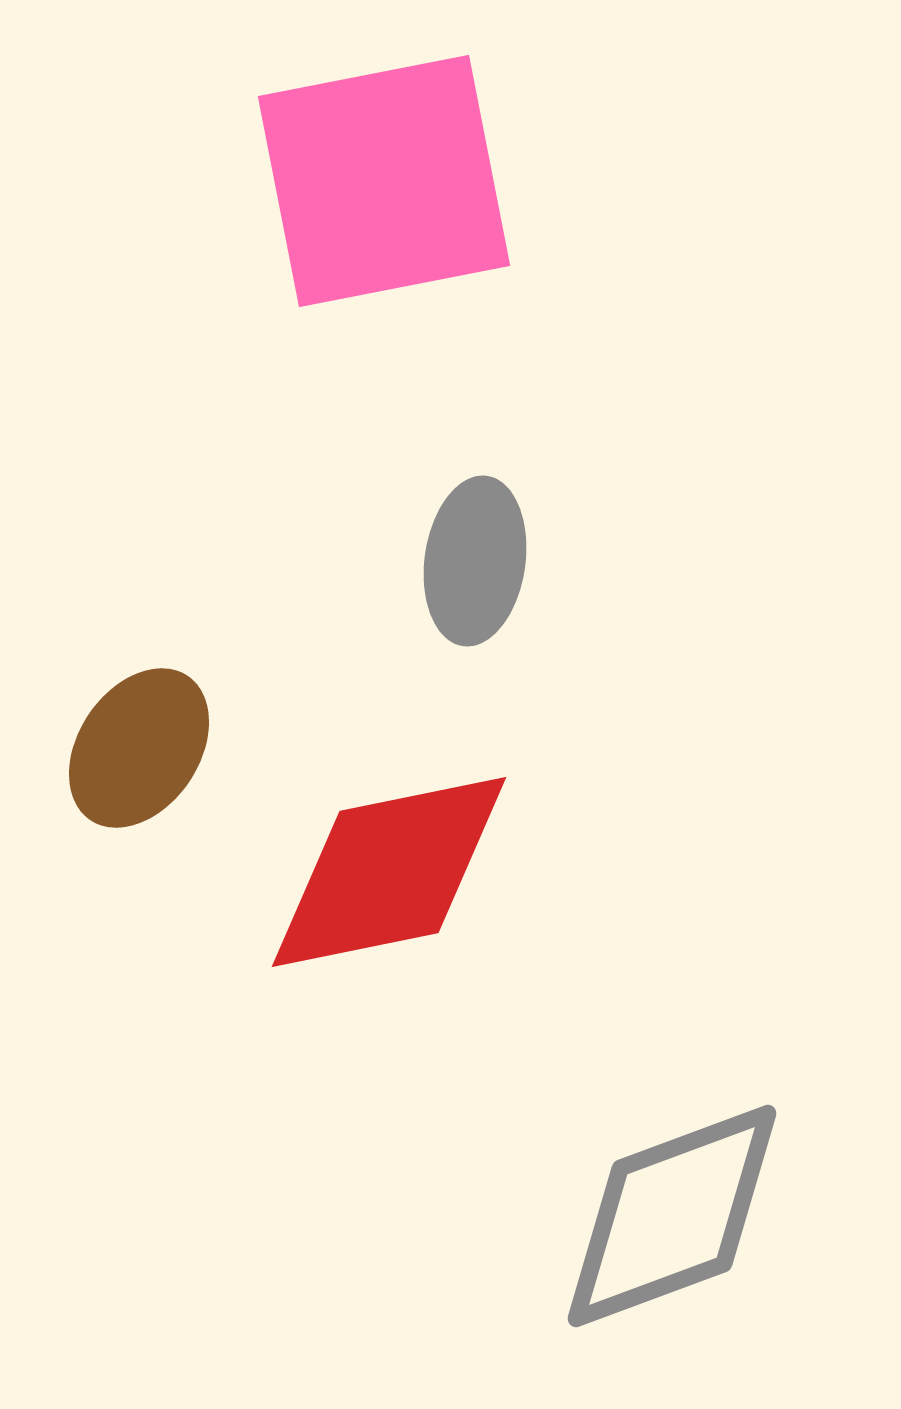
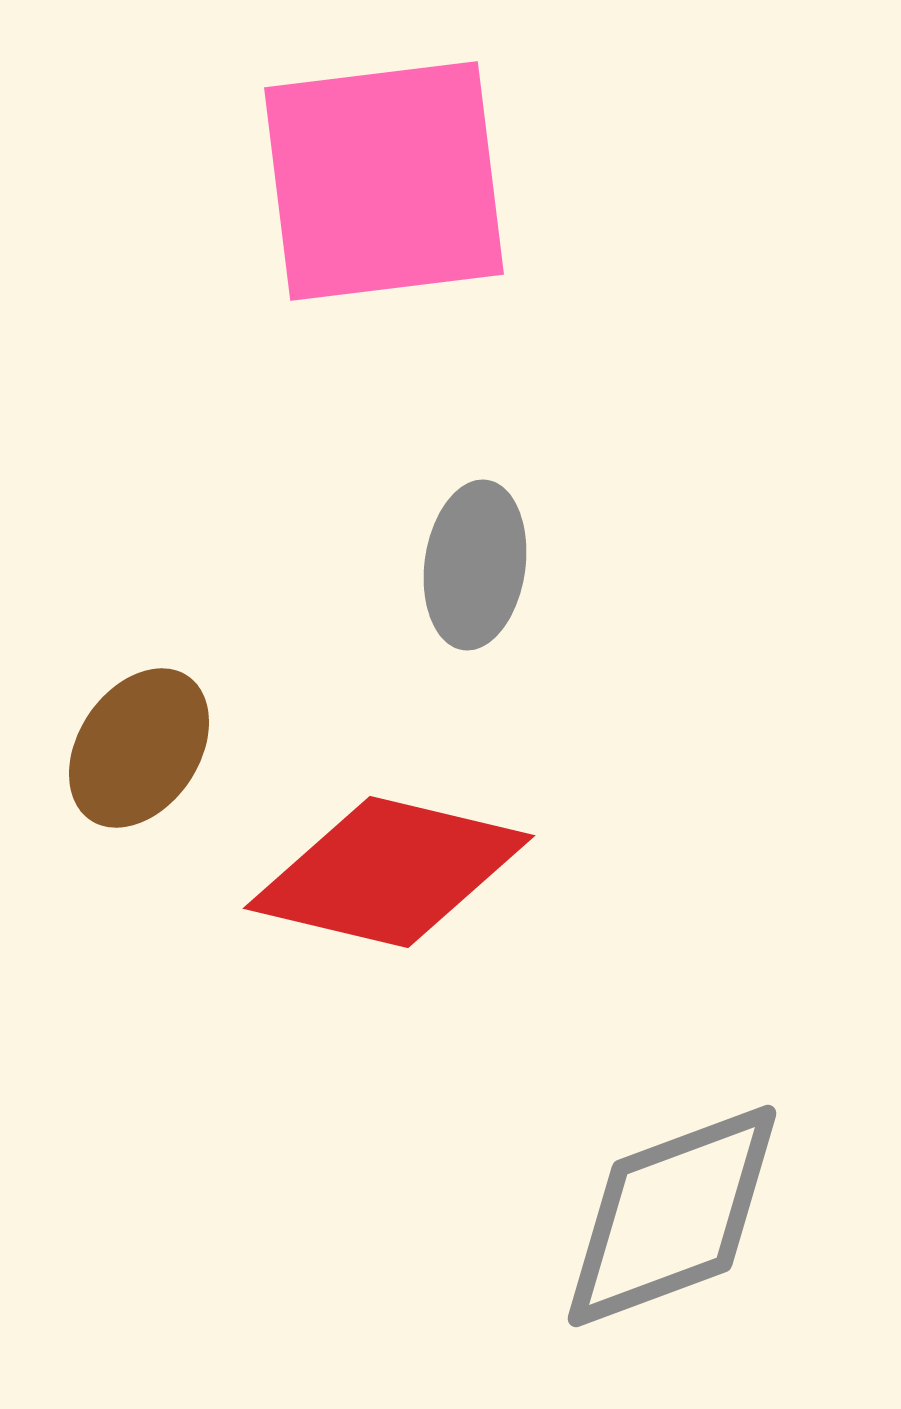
pink square: rotated 4 degrees clockwise
gray ellipse: moved 4 px down
red diamond: rotated 25 degrees clockwise
